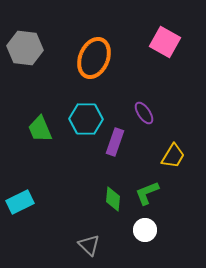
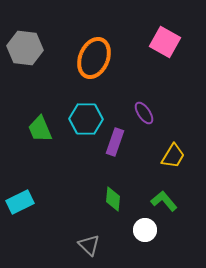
green L-shape: moved 17 px right, 8 px down; rotated 72 degrees clockwise
